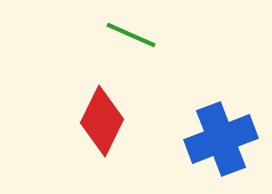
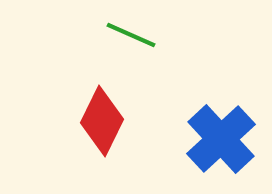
blue cross: rotated 22 degrees counterclockwise
